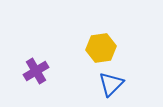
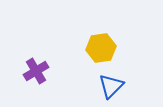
blue triangle: moved 2 px down
